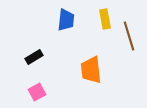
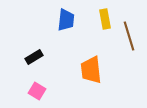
pink square: moved 1 px up; rotated 30 degrees counterclockwise
